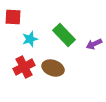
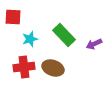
red cross: rotated 20 degrees clockwise
